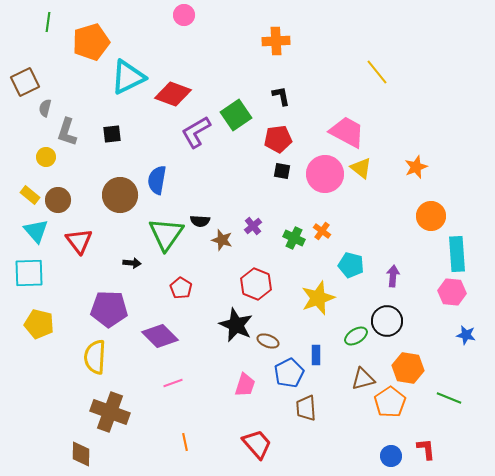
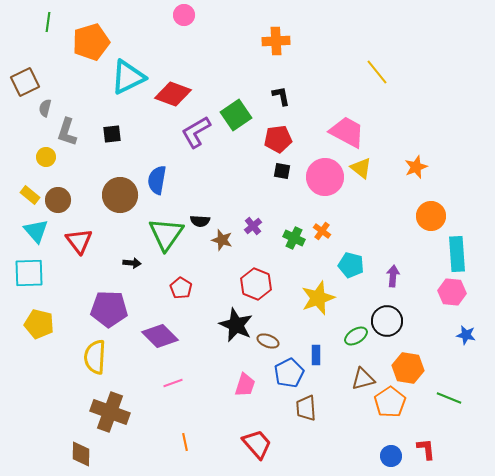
pink circle at (325, 174): moved 3 px down
